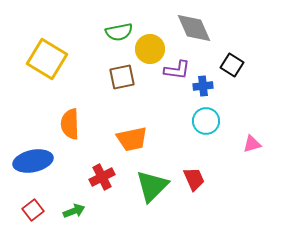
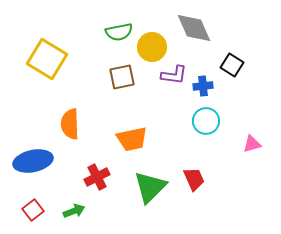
yellow circle: moved 2 px right, 2 px up
purple L-shape: moved 3 px left, 5 px down
red cross: moved 5 px left
green triangle: moved 2 px left, 1 px down
